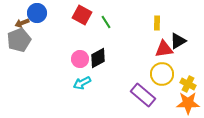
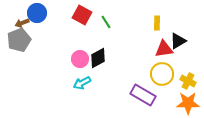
yellow cross: moved 3 px up
purple rectangle: rotated 10 degrees counterclockwise
